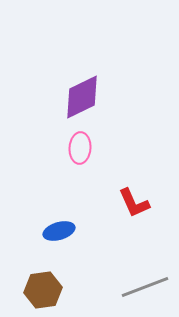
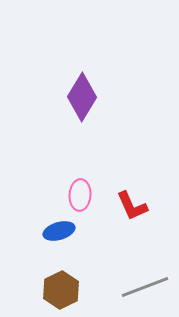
purple diamond: rotated 33 degrees counterclockwise
pink ellipse: moved 47 px down
red L-shape: moved 2 px left, 3 px down
brown hexagon: moved 18 px right; rotated 18 degrees counterclockwise
